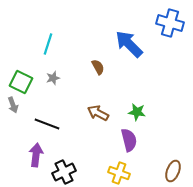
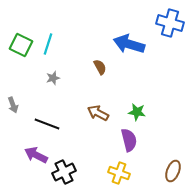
blue arrow: rotated 28 degrees counterclockwise
brown semicircle: moved 2 px right
green square: moved 37 px up
purple arrow: rotated 70 degrees counterclockwise
